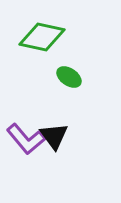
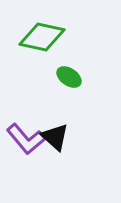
black triangle: moved 1 px right, 1 px down; rotated 12 degrees counterclockwise
